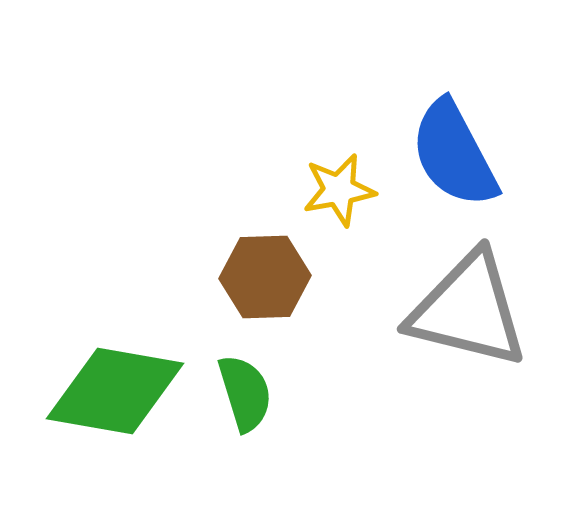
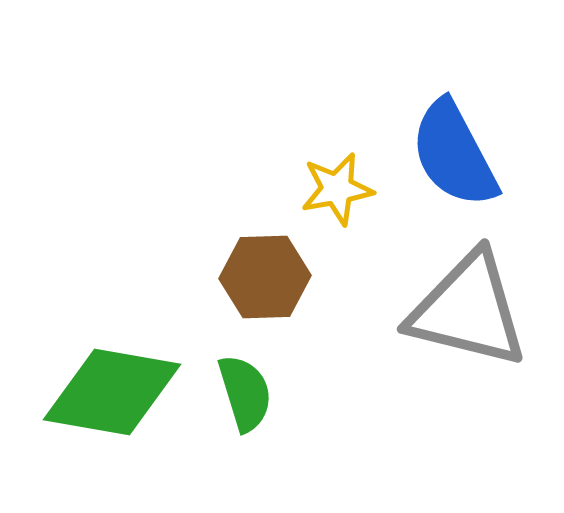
yellow star: moved 2 px left, 1 px up
green diamond: moved 3 px left, 1 px down
